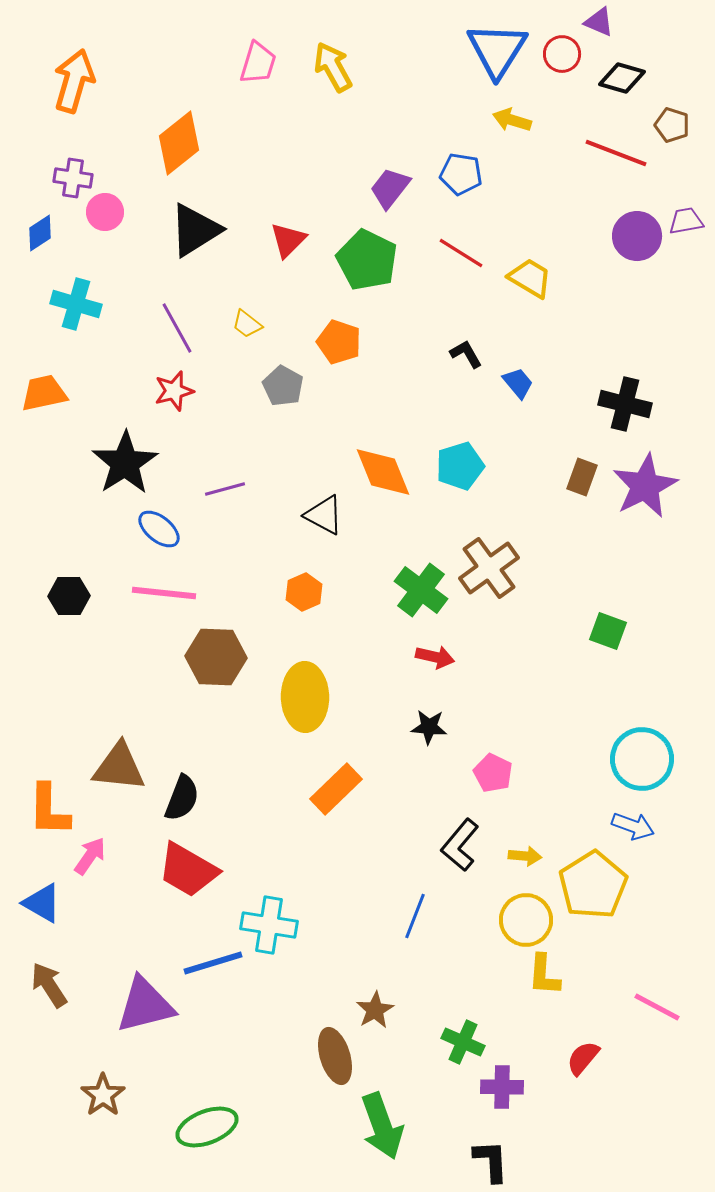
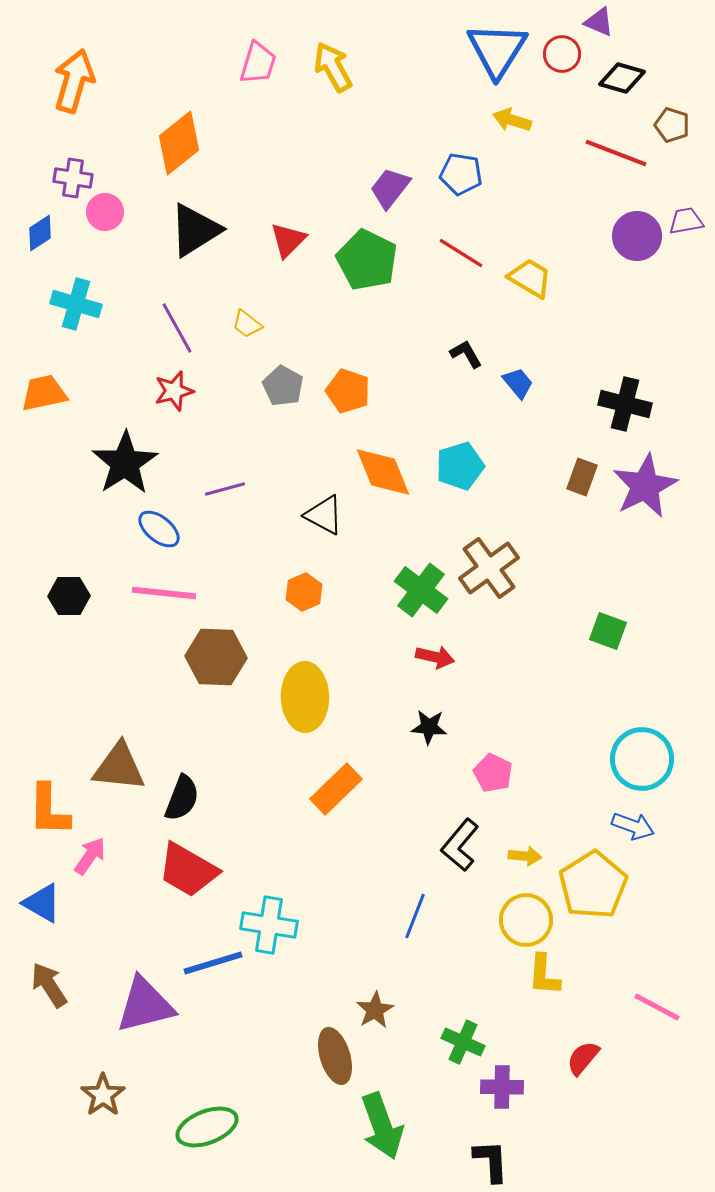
orange pentagon at (339, 342): moved 9 px right, 49 px down
